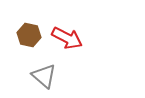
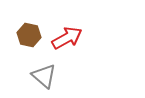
red arrow: rotated 56 degrees counterclockwise
